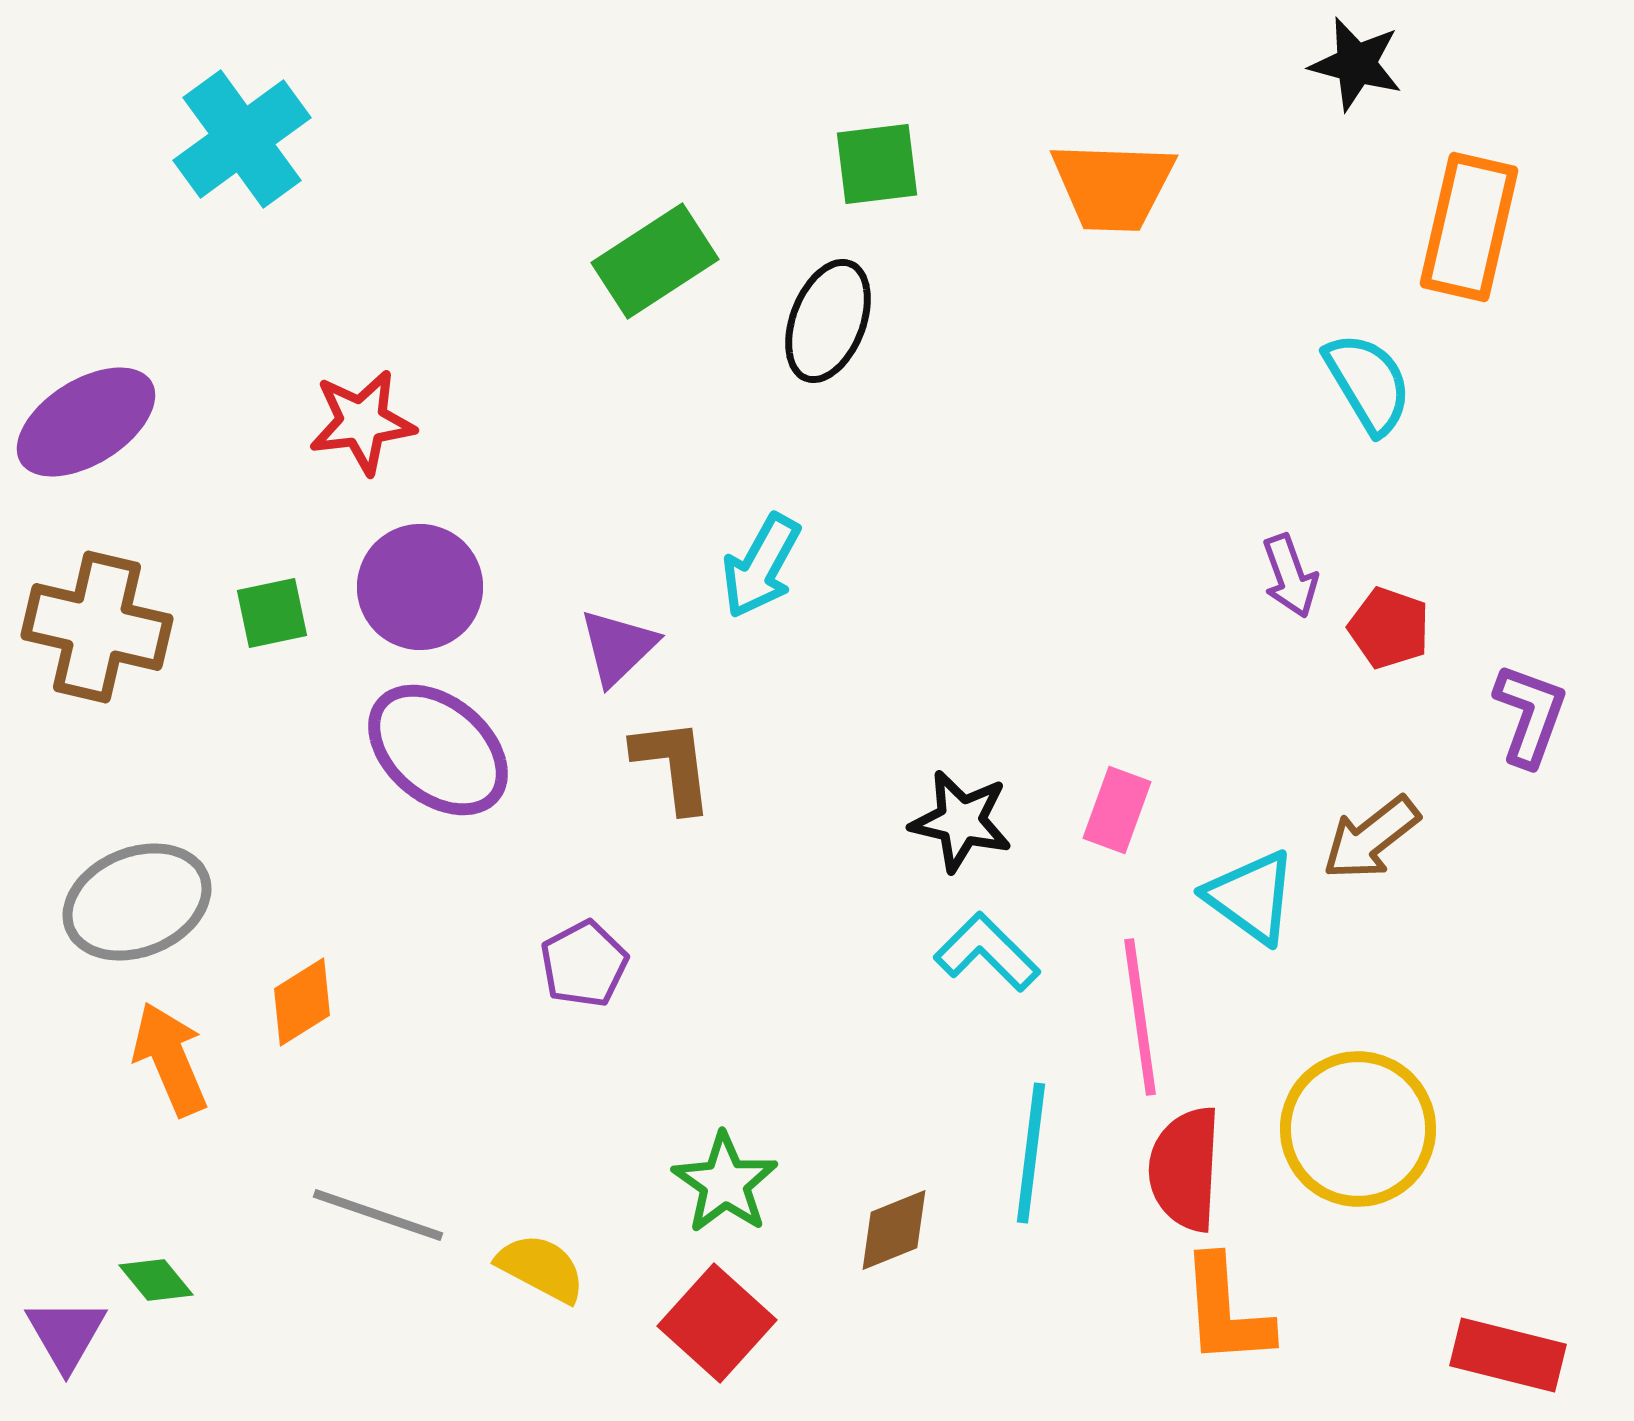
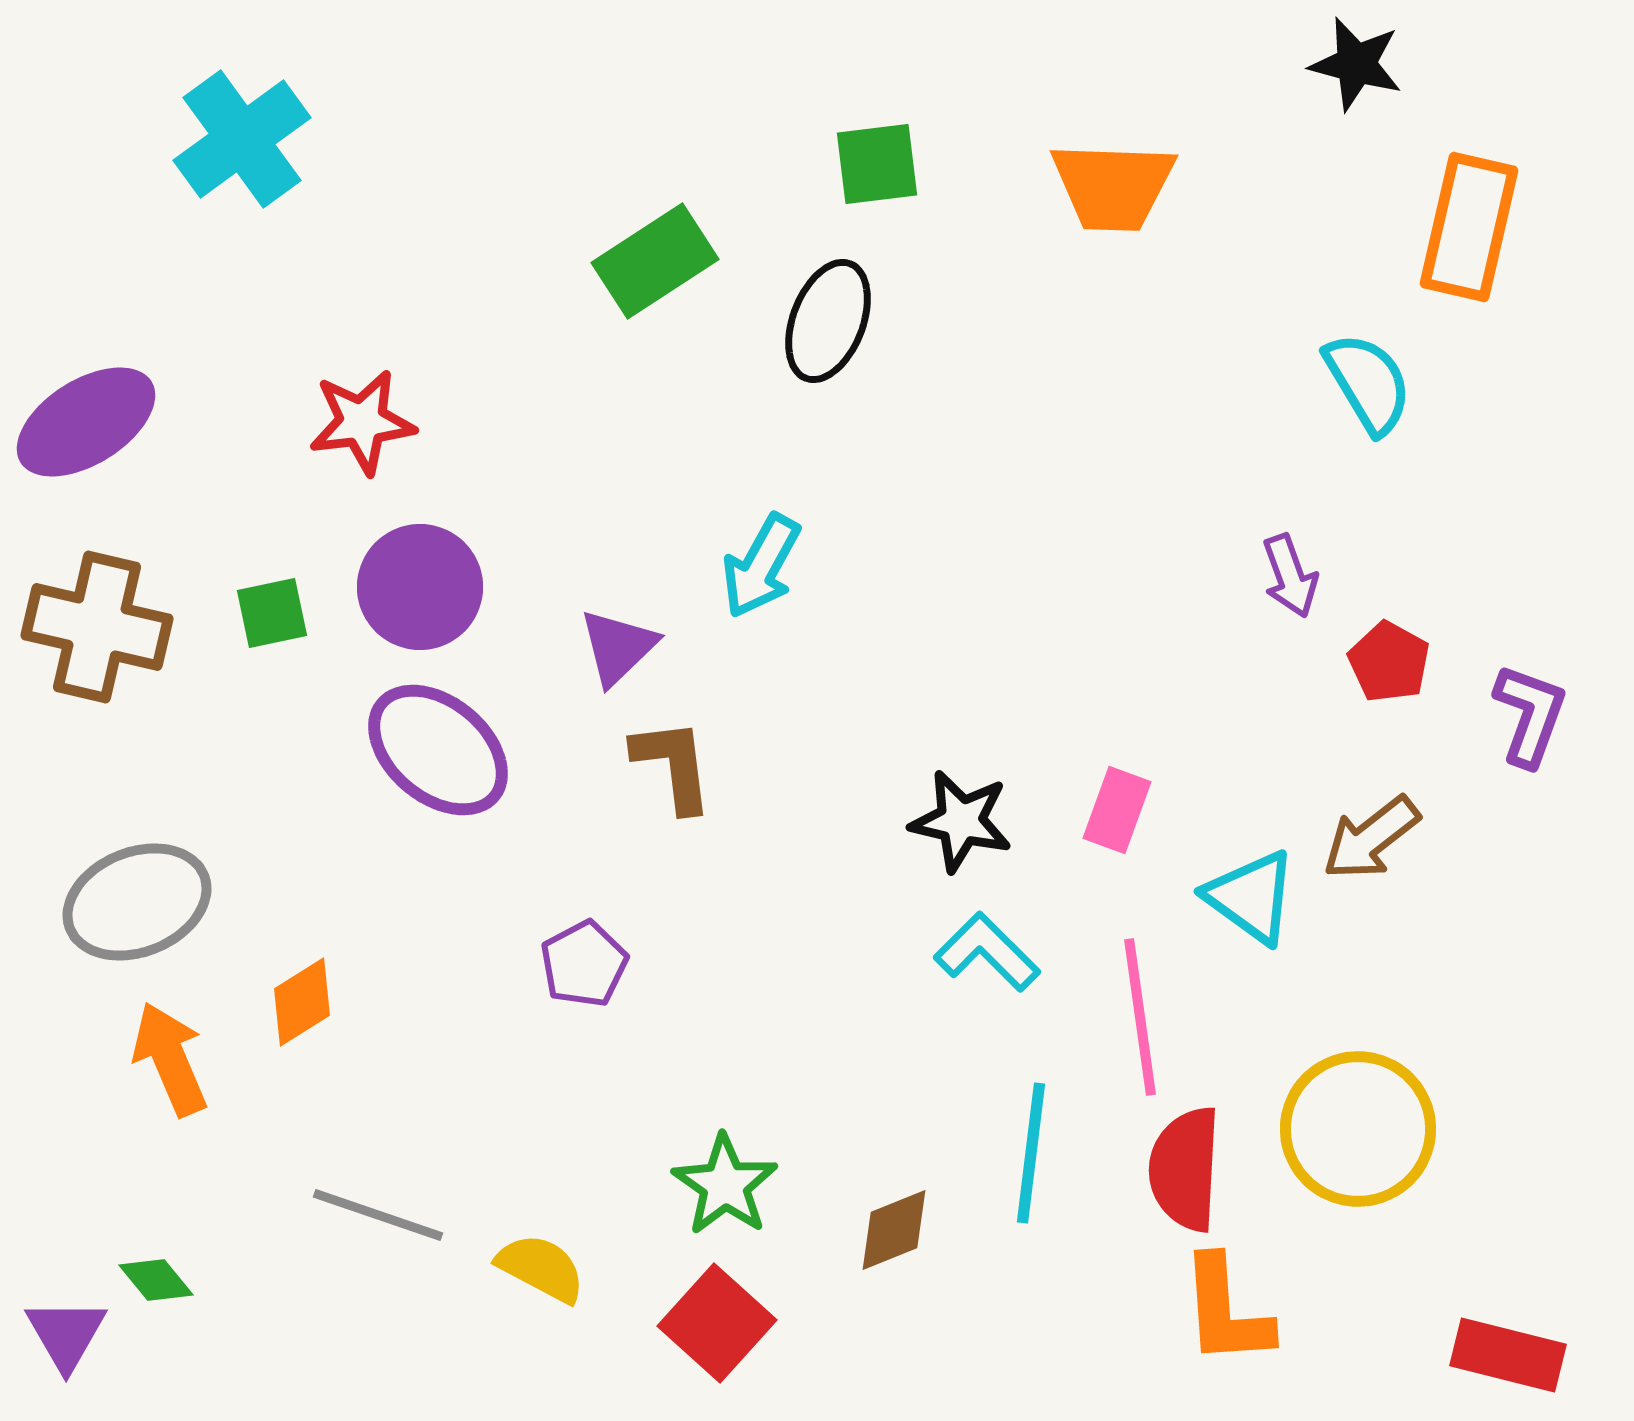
red pentagon at (1389, 628): moved 34 px down; rotated 10 degrees clockwise
green star at (725, 1183): moved 2 px down
